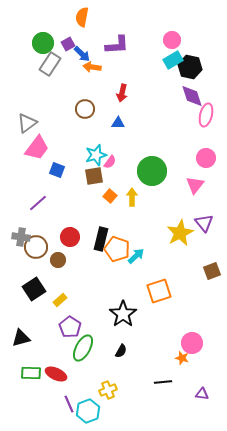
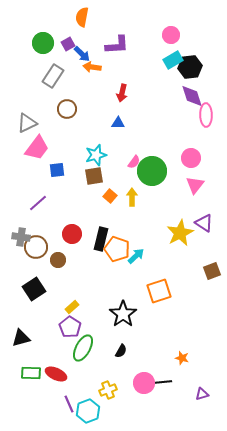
pink circle at (172, 40): moved 1 px left, 5 px up
gray rectangle at (50, 64): moved 3 px right, 12 px down
black hexagon at (190, 67): rotated 20 degrees counterclockwise
brown circle at (85, 109): moved 18 px left
pink ellipse at (206, 115): rotated 15 degrees counterclockwise
gray triangle at (27, 123): rotated 10 degrees clockwise
pink circle at (206, 158): moved 15 px left
pink semicircle at (110, 162): moved 24 px right
blue square at (57, 170): rotated 28 degrees counterclockwise
purple triangle at (204, 223): rotated 18 degrees counterclockwise
red circle at (70, 237): moved 2 px right, 3 px up
yellow rectangle at (60, 300): moved 12 px right, 7 px down
pink circle at (192, 343): moved 48 px left, 40 px down
purple triangle at (202, 394): rotated 24 degrees counterclockwise
